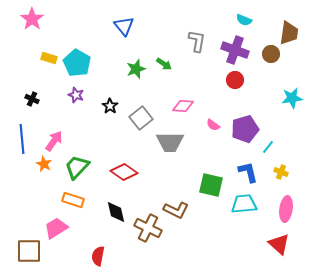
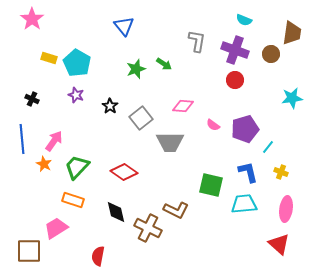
brown trapezoid: moved 3 px right
